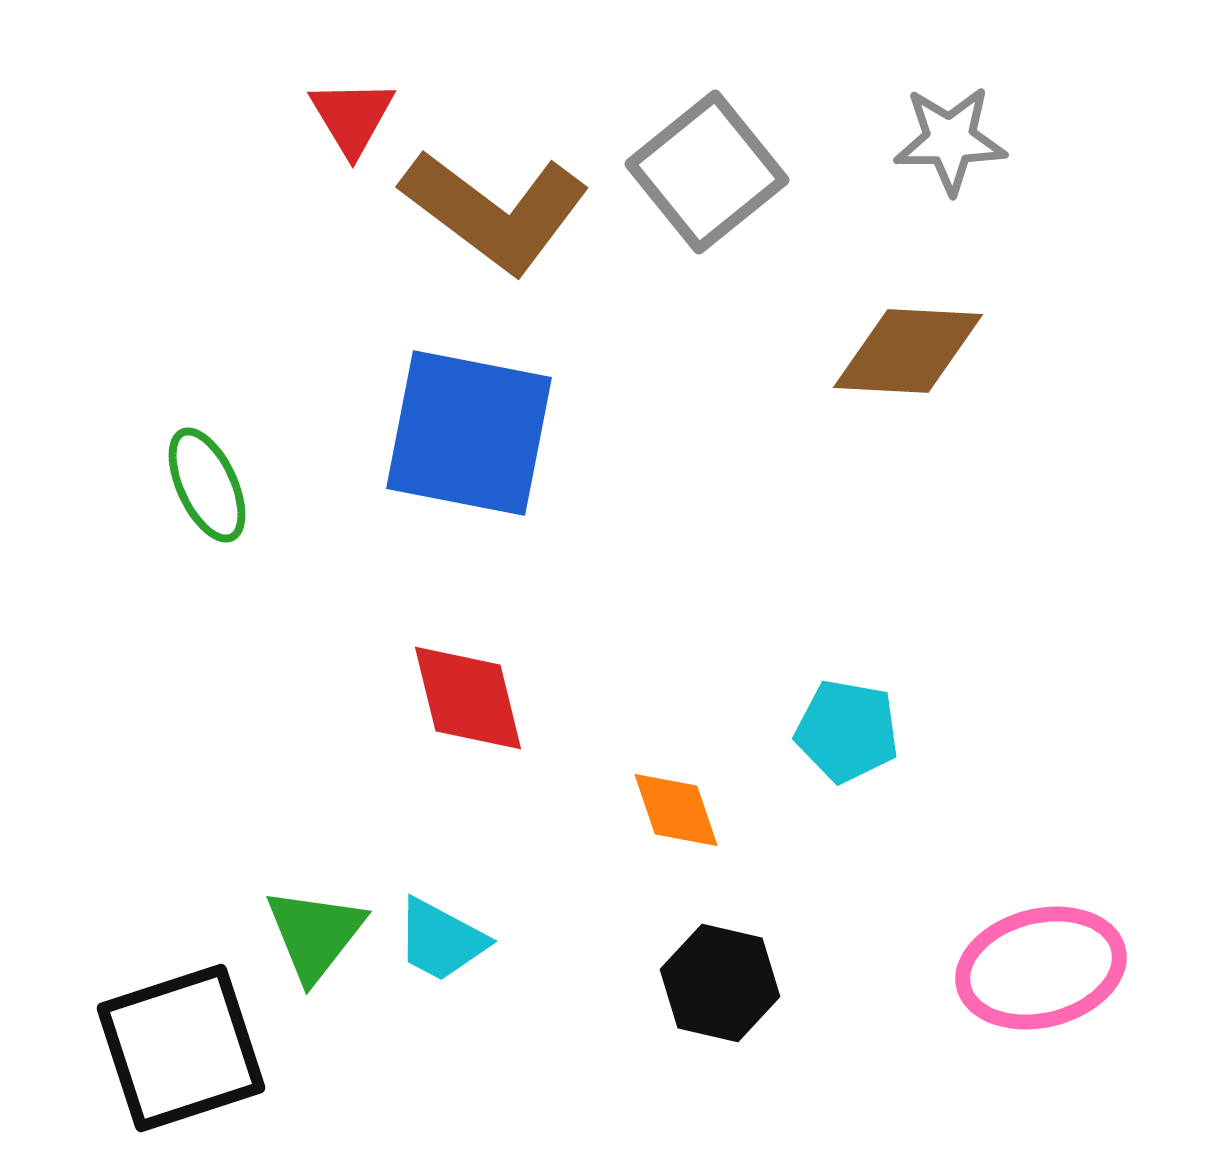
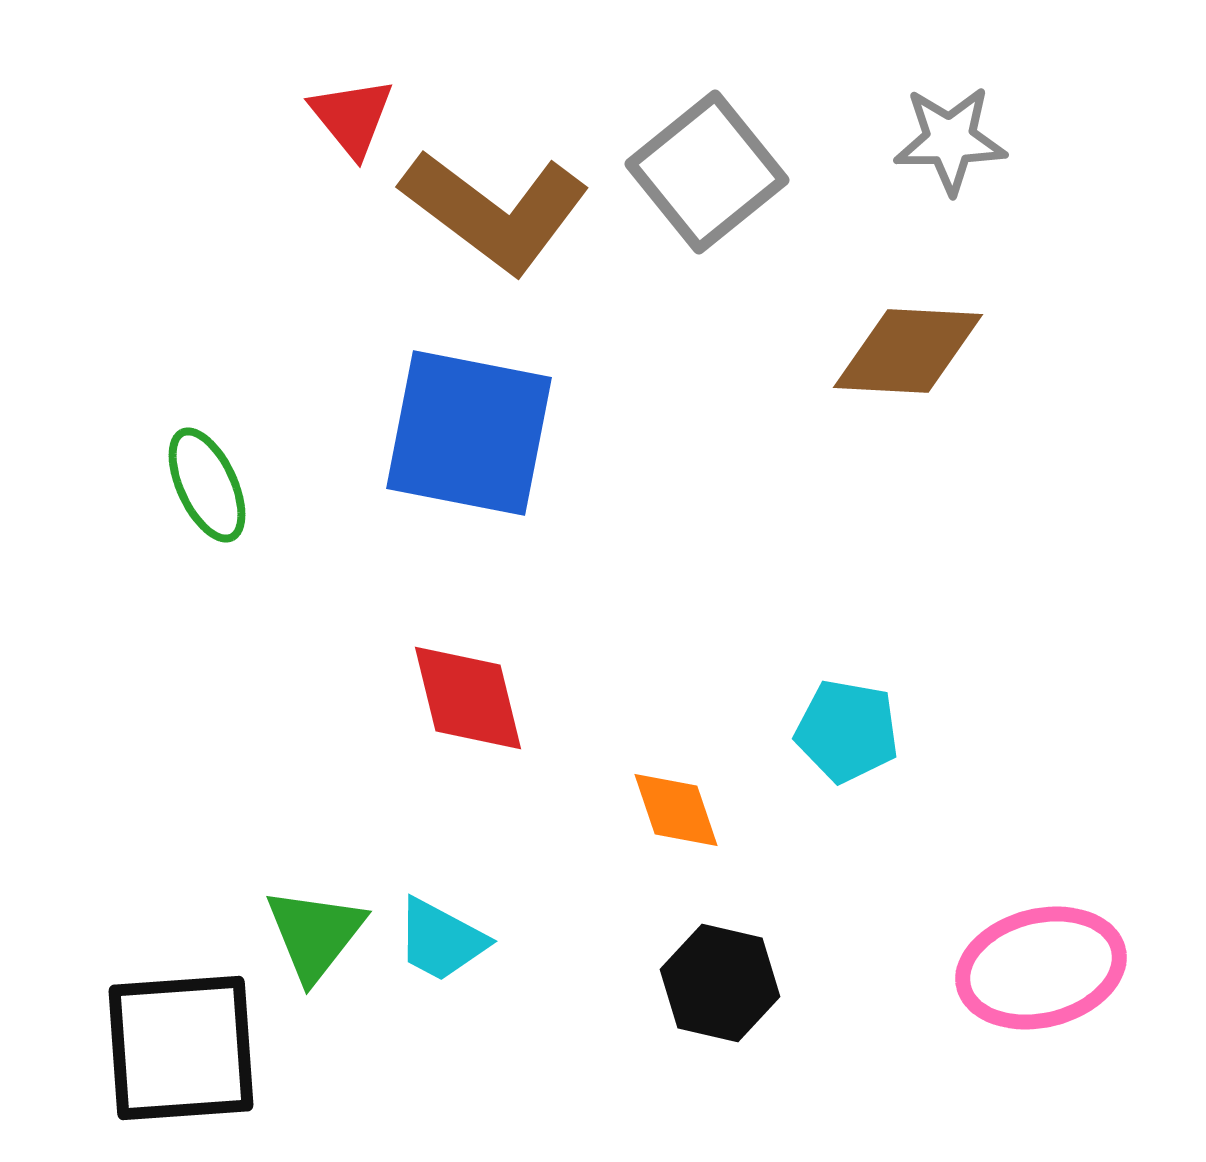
red triangle: rotated 8 degrees counterclockwise
black square: rotated 14 degrees clockwise
